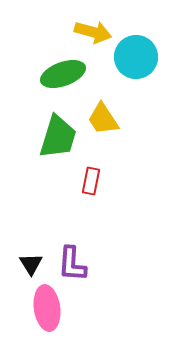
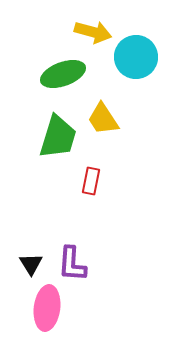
pink ellipse: rotated 15 degrees clockwise
